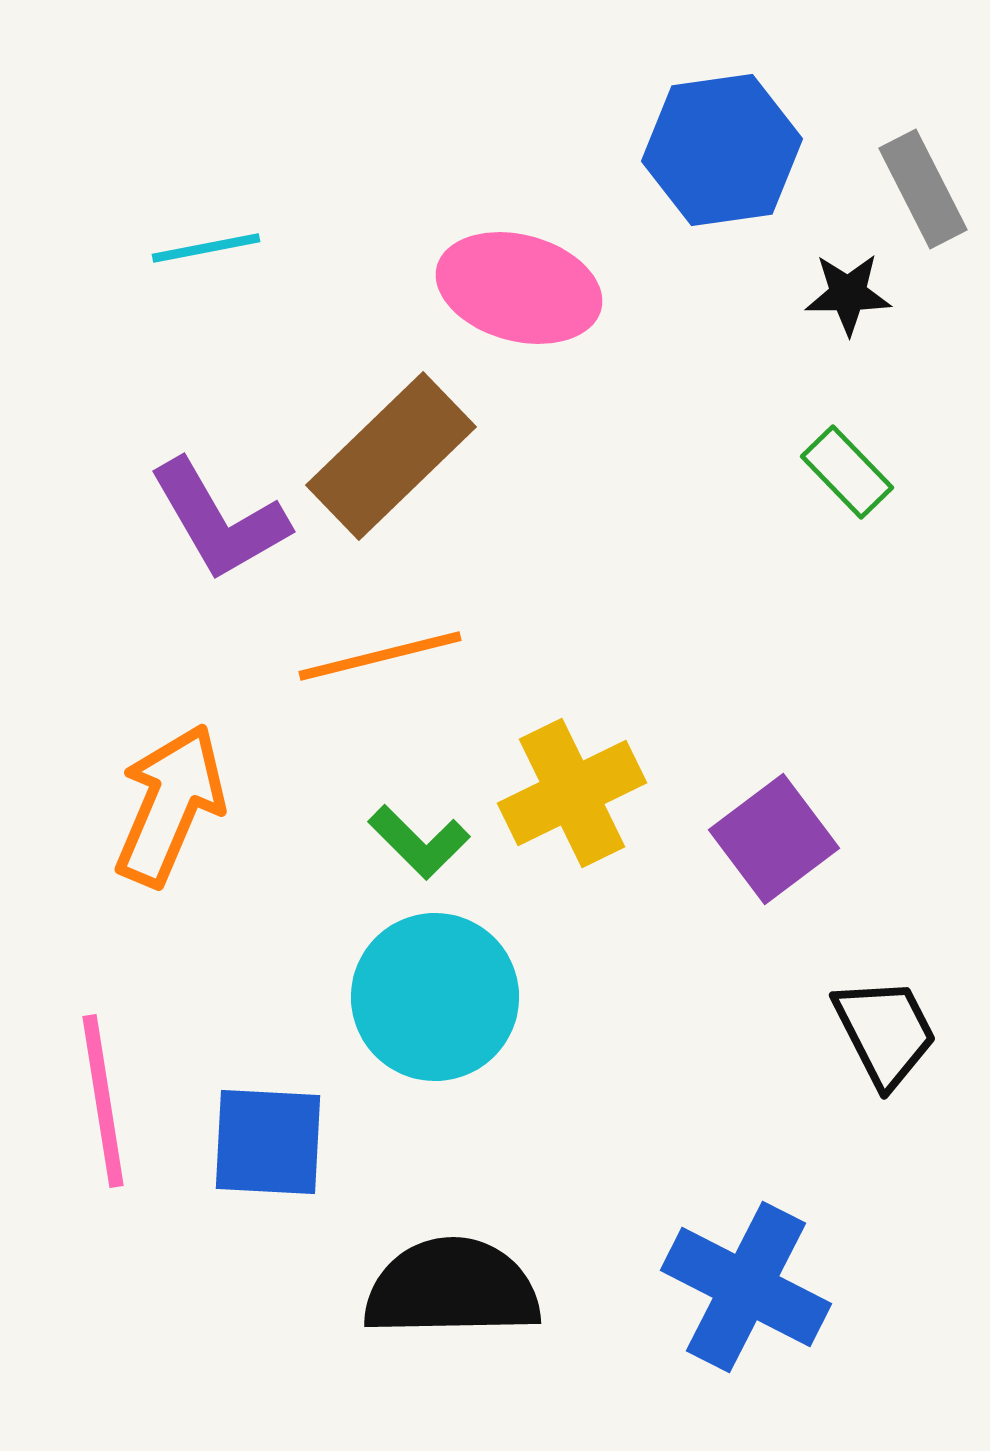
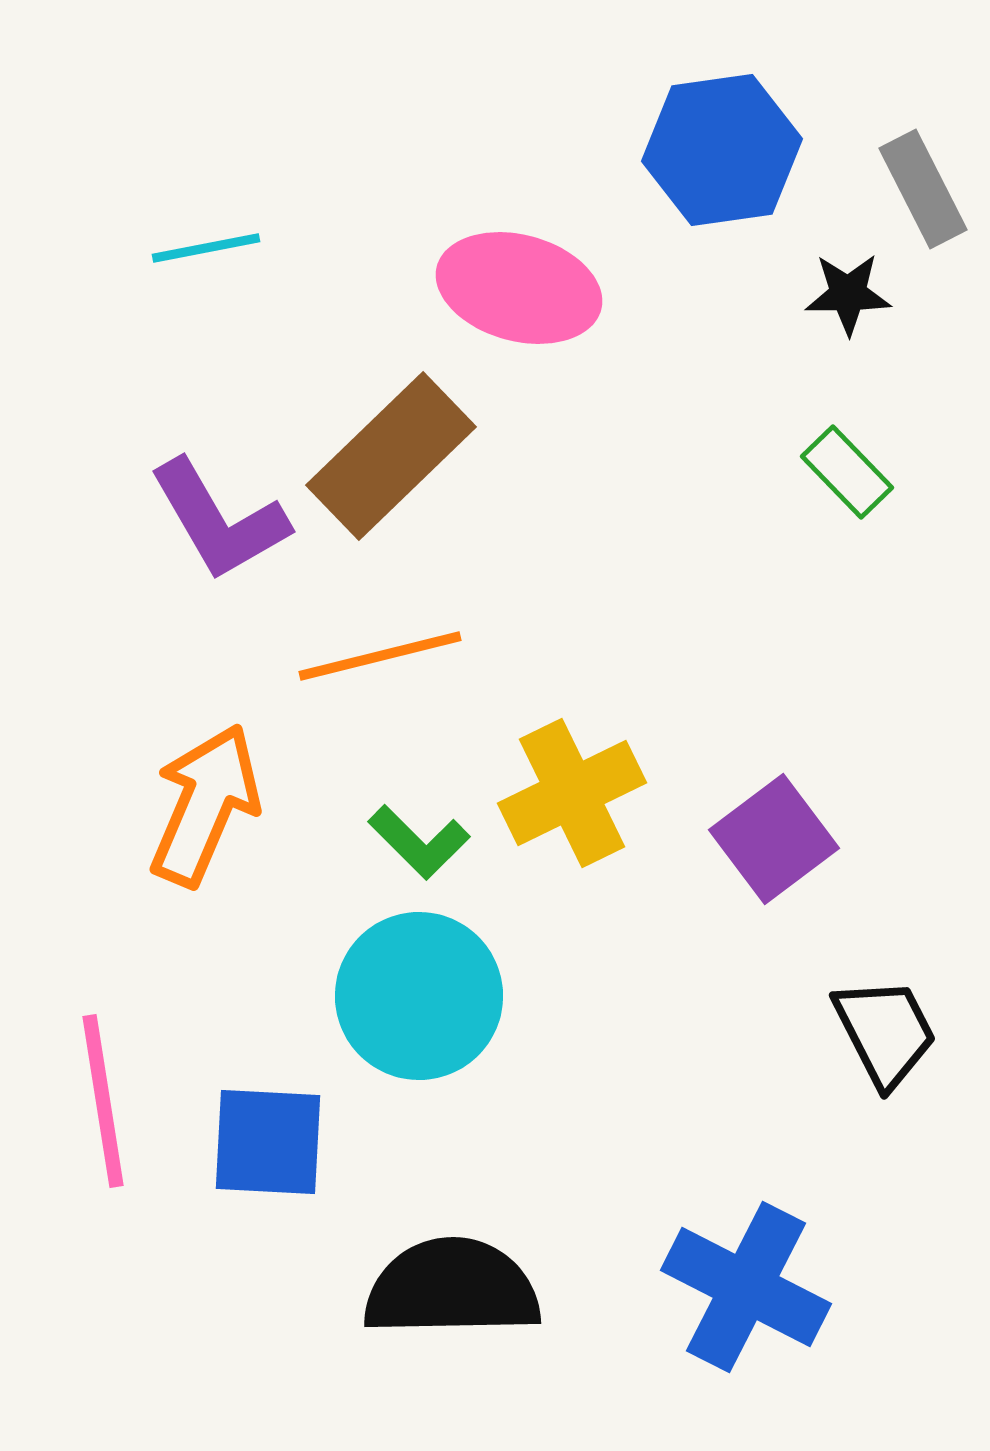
orange arrow: moved 35 px right
cyan circle: moved 16 px left, 1 px up
